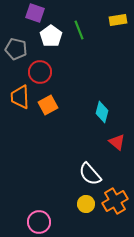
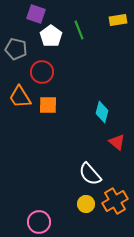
purple square: moved 1 px right, 1 px down
red circle: moved 2 px right
orange trapezoid: rotated 30 degrees counterclockwise
orange square: rotated 30 degrees clockwise
